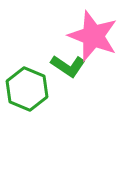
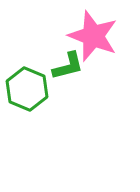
green L-shape: rotated 48 degrees counterclockwise
